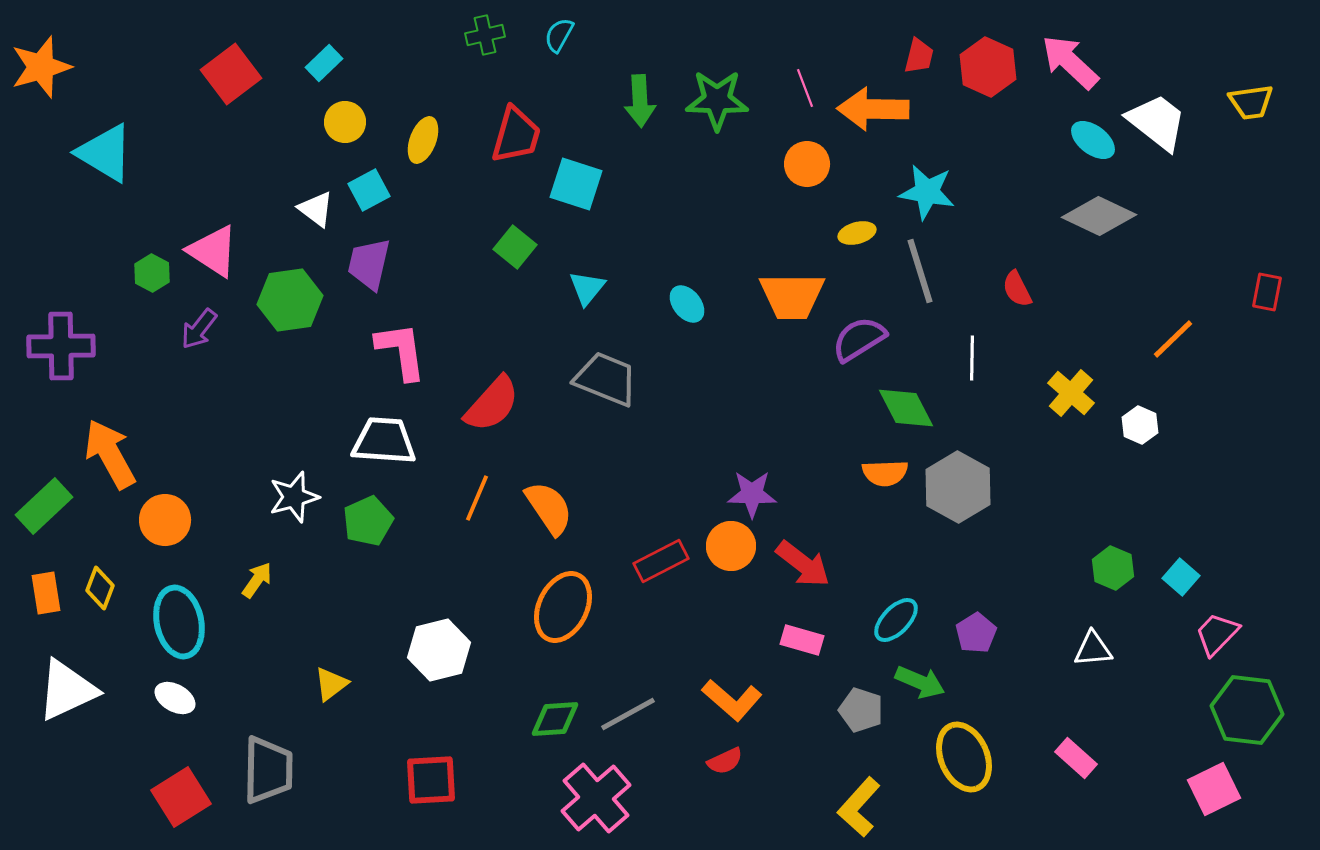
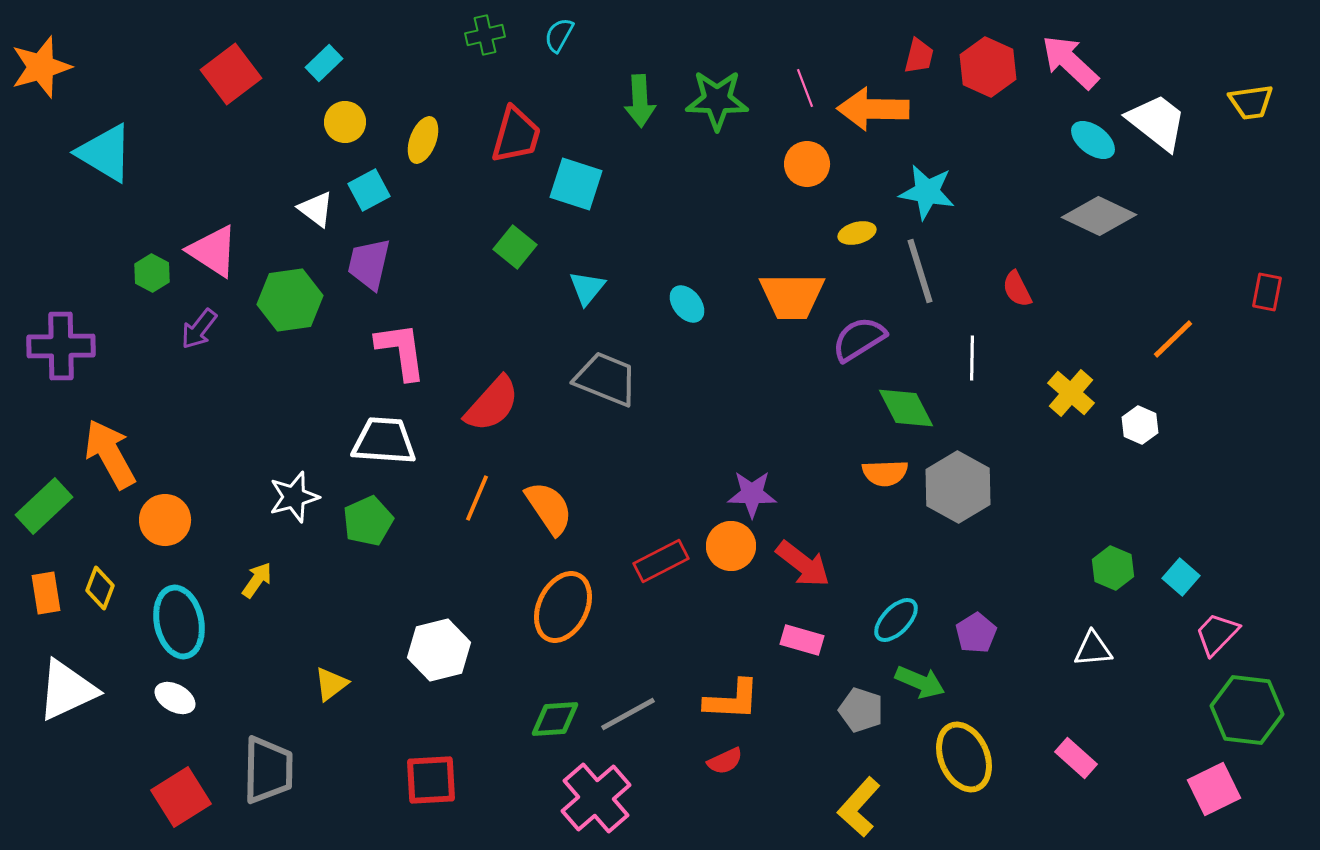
orange L-shape at (732, 700): rotated 38 degrees counterclockwise
